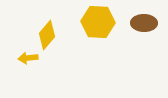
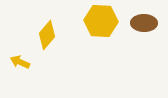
yellow hexagon: moved 3 px right, 1 px up
yellow arrow: moved 8 px left, 4 px down; rotated 30 degrees clockwise
